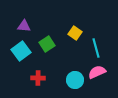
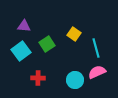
yellow square: moved 1 px left, 1 px down
